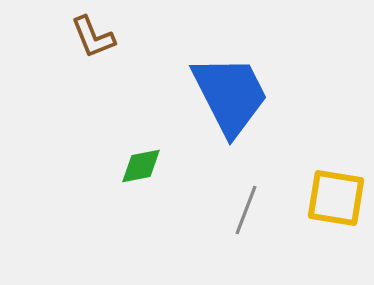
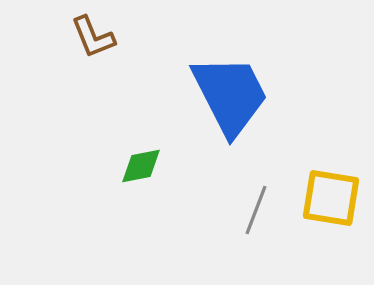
yellow square: moved 5 px left
gray line: moved 10 px right
